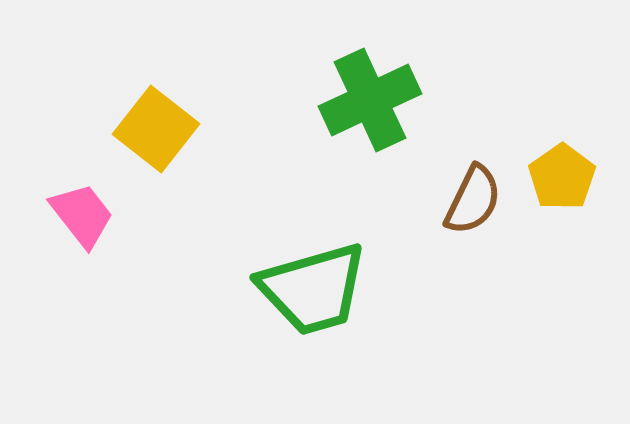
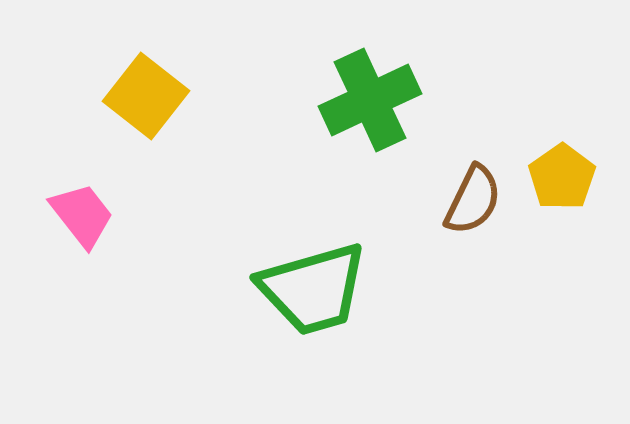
yellow square: moved 10 px left, 33 px up
